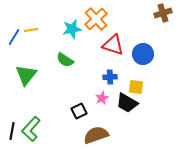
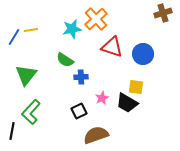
red triangle: moved 1 px left, 2 px down
blue cross: moved 29 px left
green L-shape: moved 17 px up
